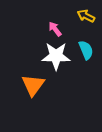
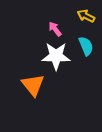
cyan semicircle: moved 4 px up
orange triangle: rotated 15 degrees counterclockwise
